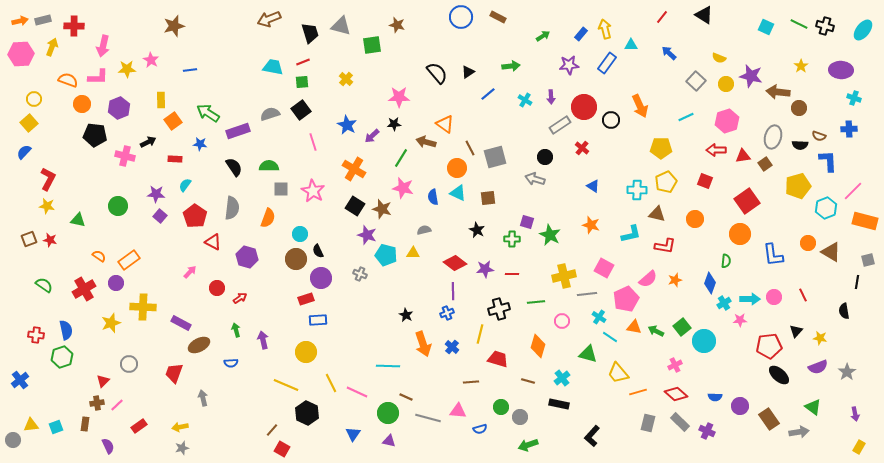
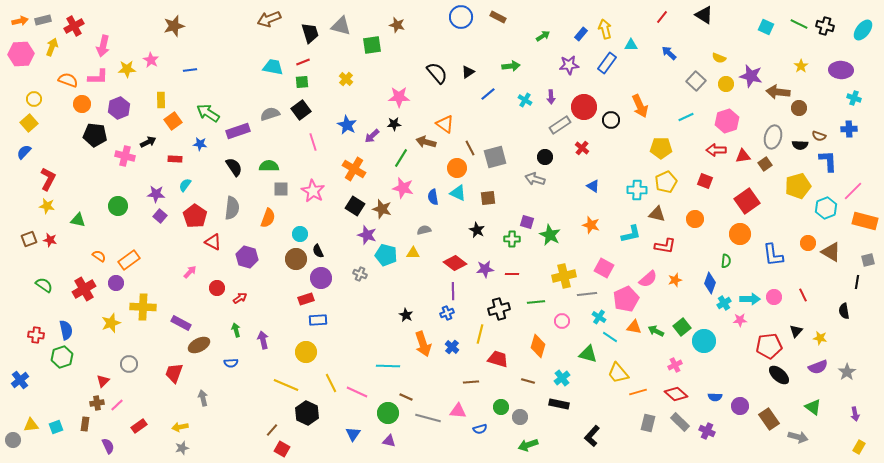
red cross at (74, 26): rotated 30 degrees counterclockwise
gray arrow at (799, 432): moved 1 px left, 5 px down; rotated 24 degrees clockwise
